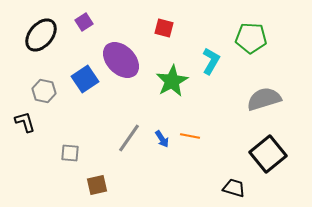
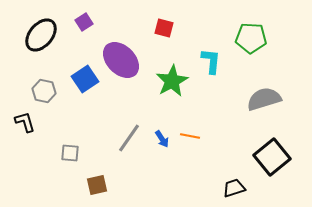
cyan L-shape: rotated 24 degrees counterclockwise
black square: moved 4 px right, 3 px down
black trapezoid: rotated 35 degrees counterclockwise
